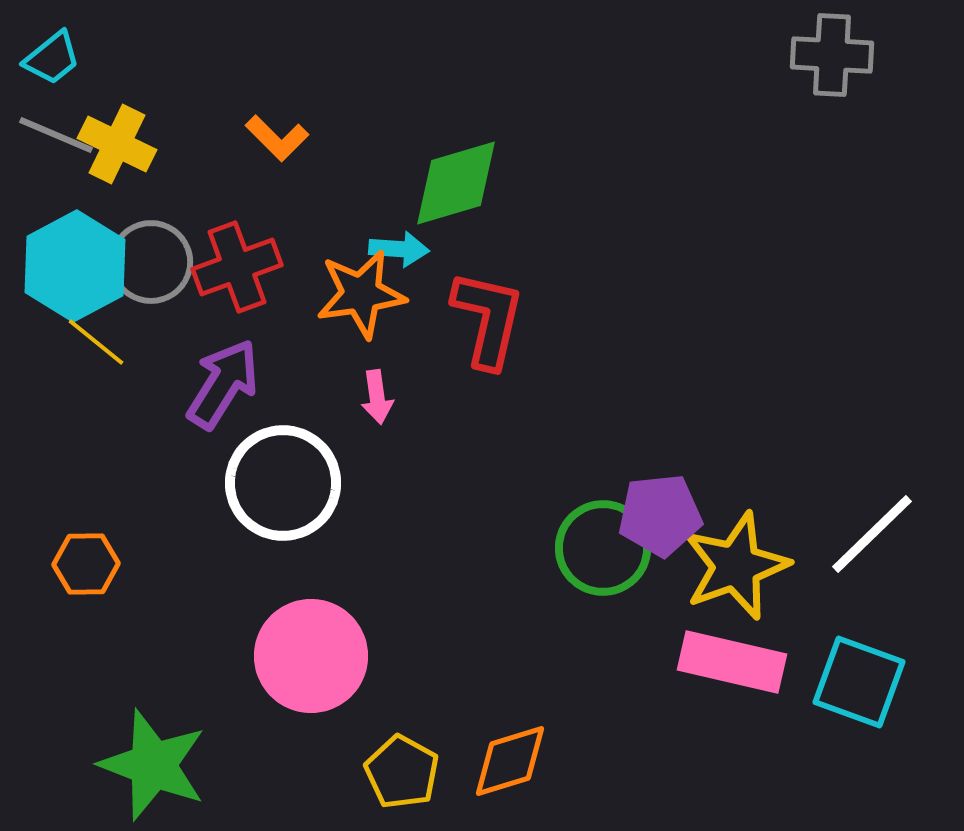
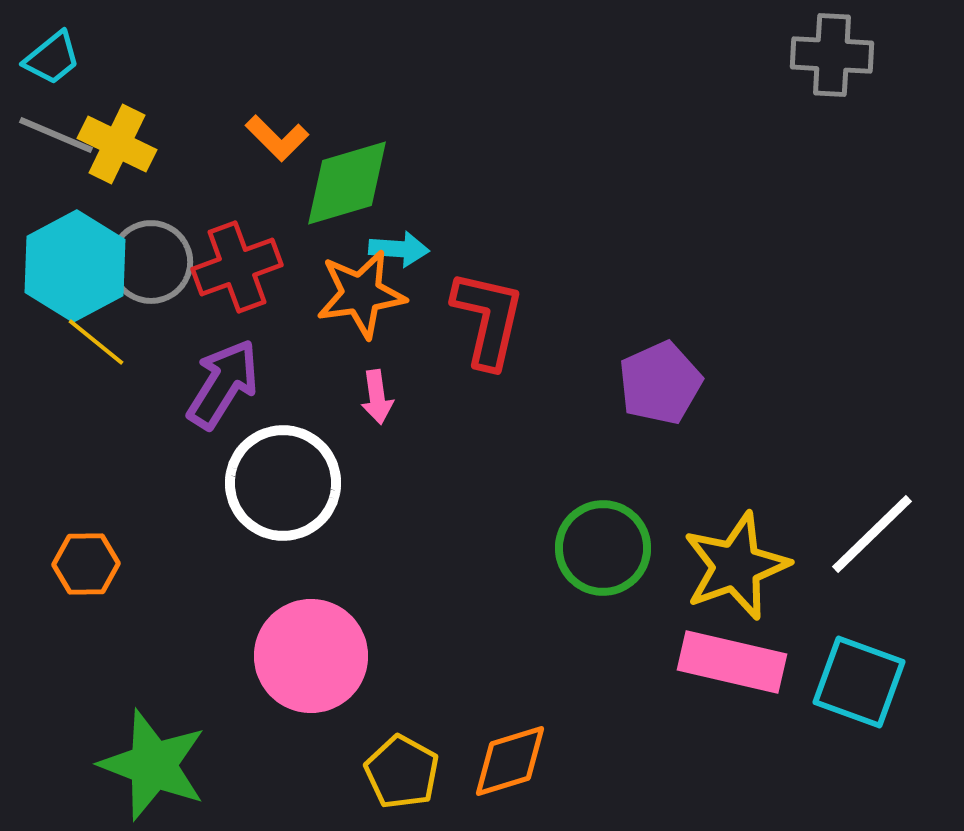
green diamond: moved 109 px left
purple pentagon: moved 132 px up; rotated 18 degrees counterclockwise
